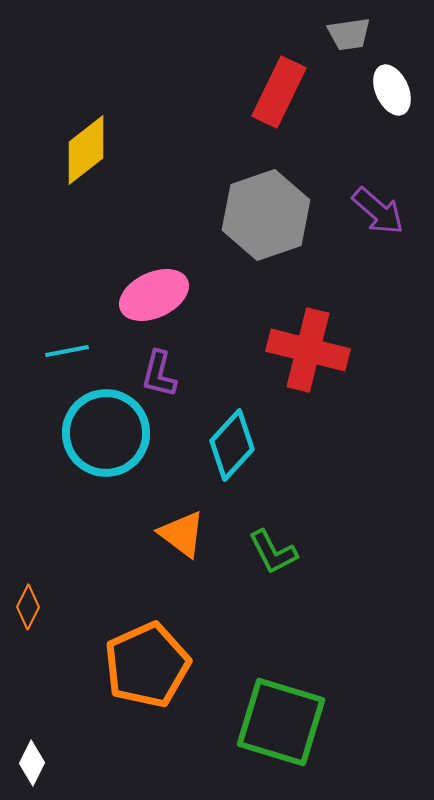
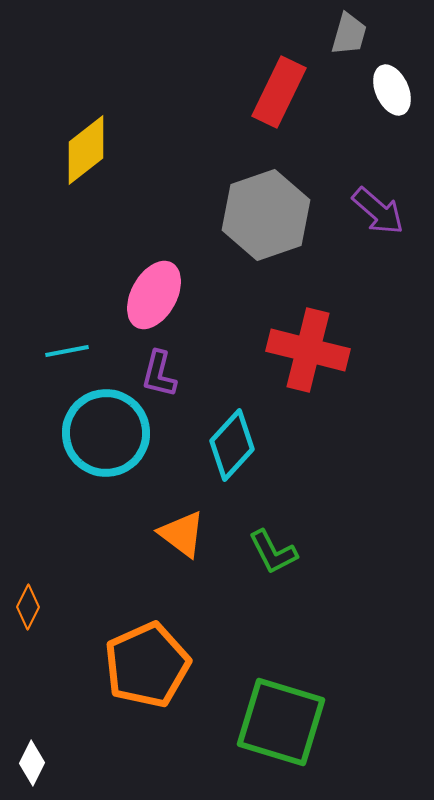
gray trapezoid: rotated 66 degrees counterclockwise
pink ellipse: rotated 36 degrees counterclockwise
